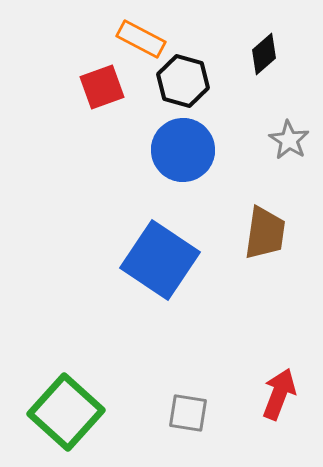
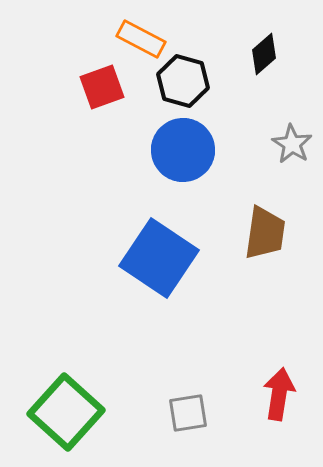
gray star: moved 3 px right, 4 px down
blue square: moved 1 px left, 2 px up
red arrow: rotated 12 degrees counterclockwise
gray square: rotated 18 degrees counterclockwise
